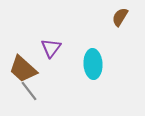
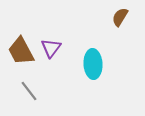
brown trapezoid: moved 2 px left, 18 px up; rotated 20 degrees clockwise
